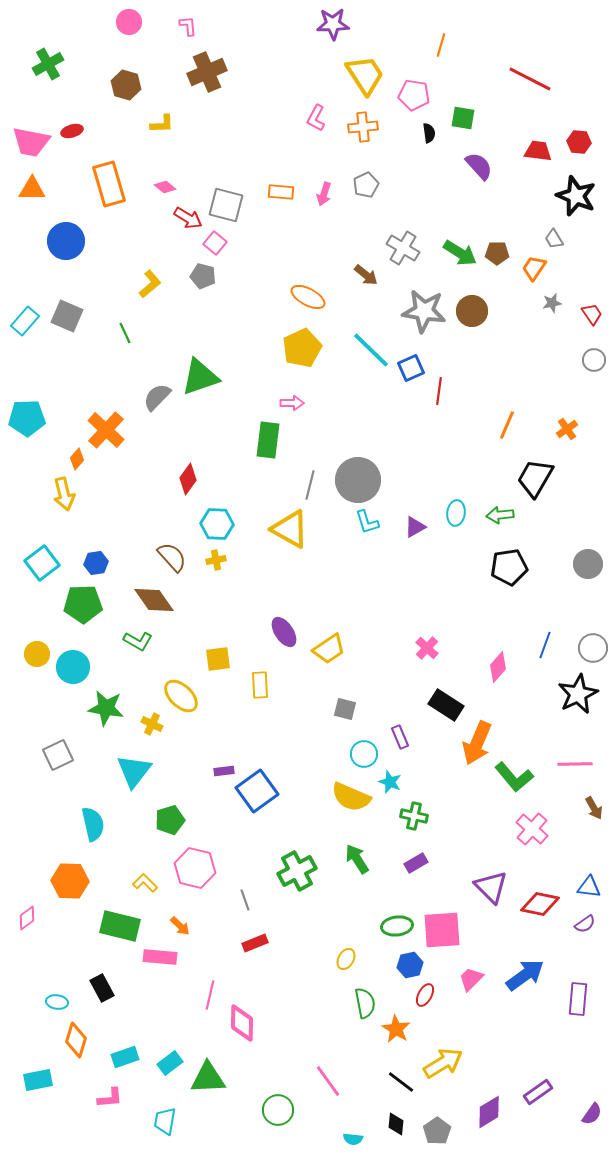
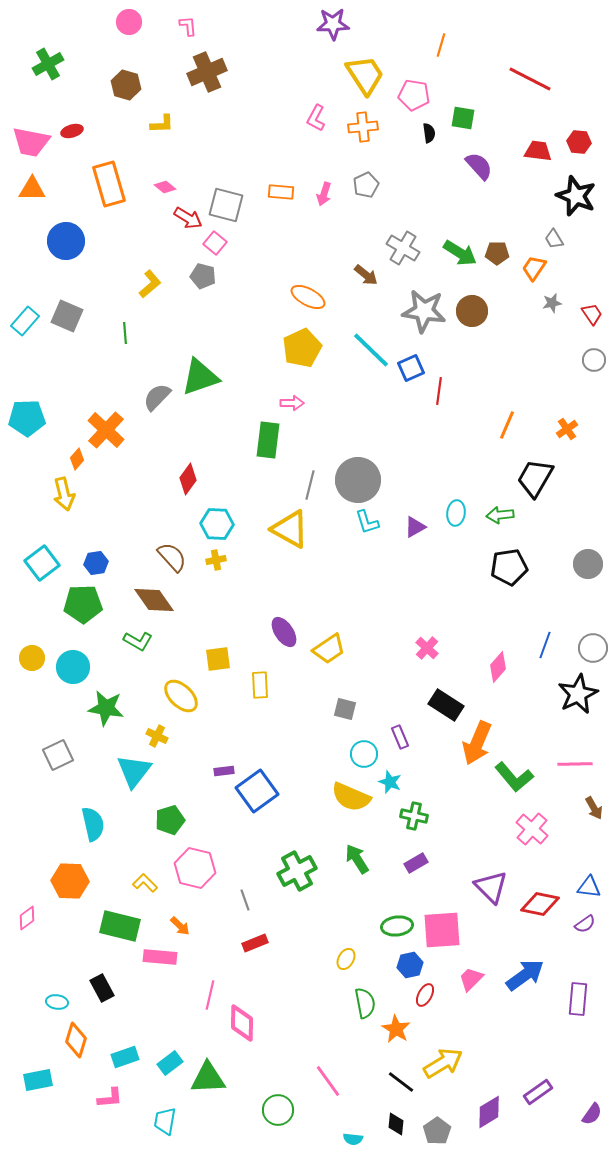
green line at (125, 333): rotated 20 degrees clockwise
yellow circle at (37, 654): moved 5 px left, 4 px down
yellow cross at (152, 724): moved 5 px right, 12 px down
